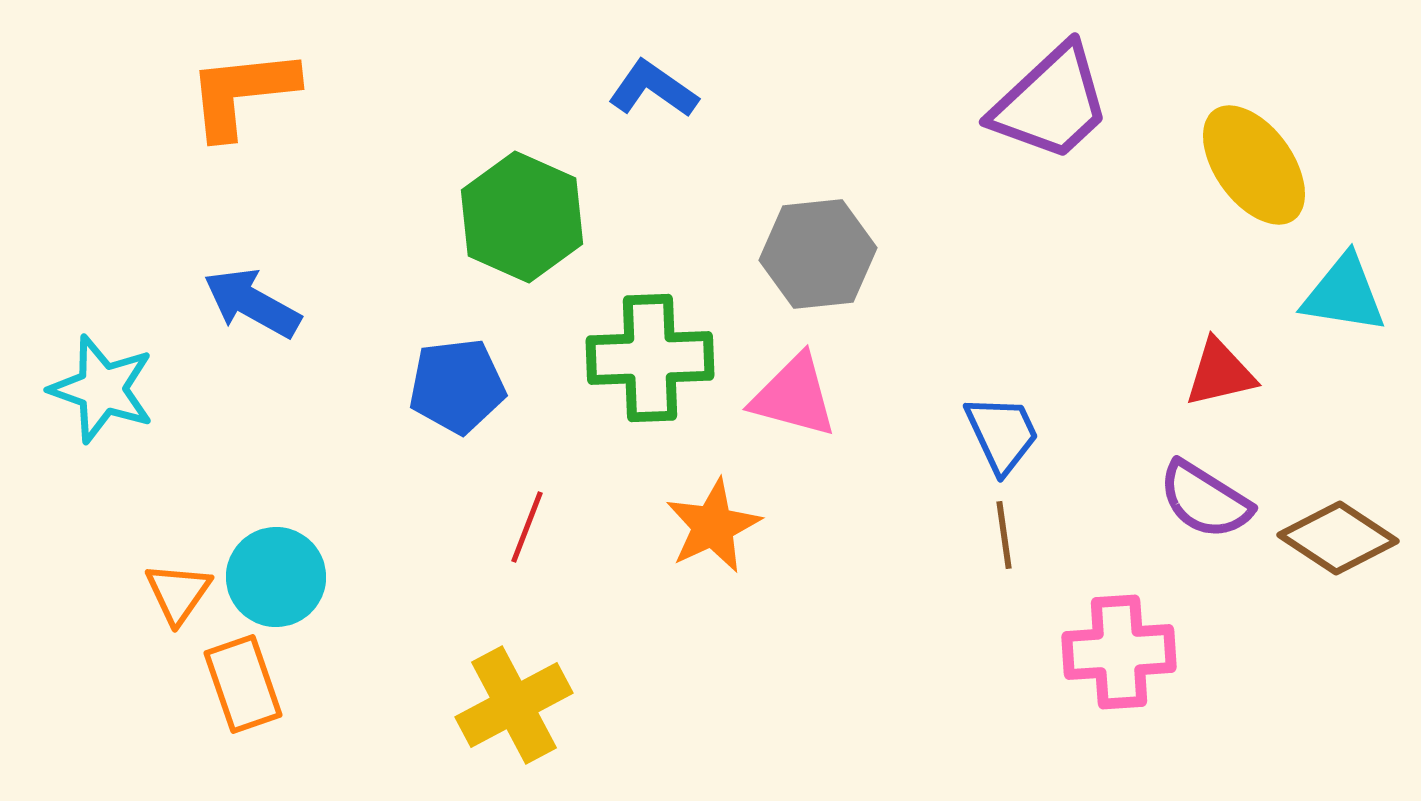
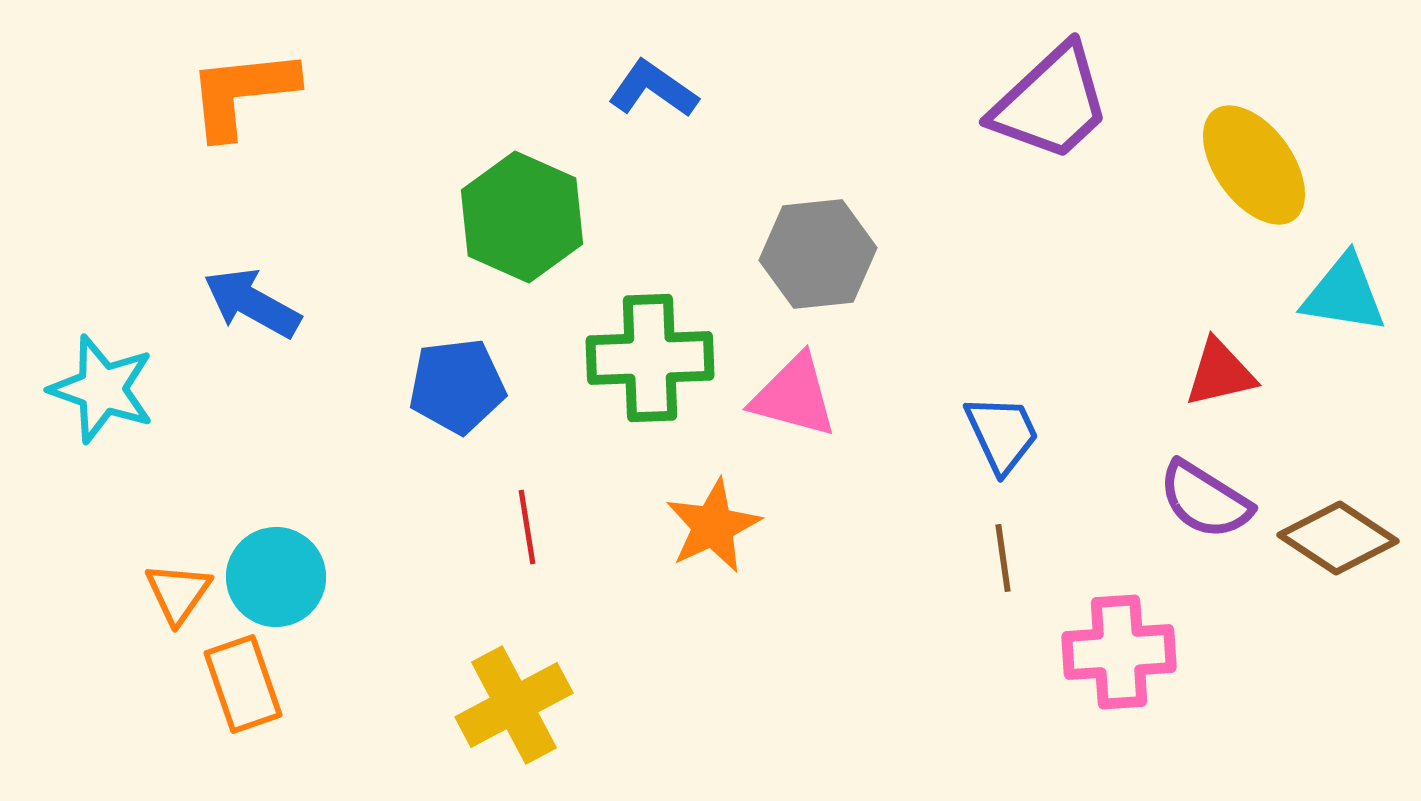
red line: rotated 30 degrees counterclockwise
brown line: moved 1 px left, 23 px down
